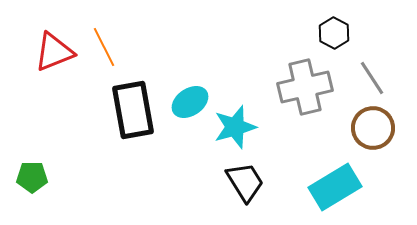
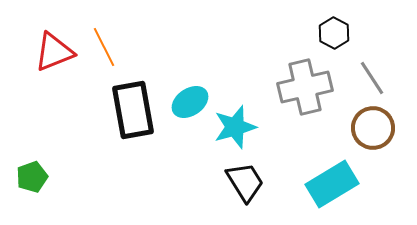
green pentagon: rotated 20 degrees counterclockwise
cyan rectangle: moved 3 px left, 3 px up
